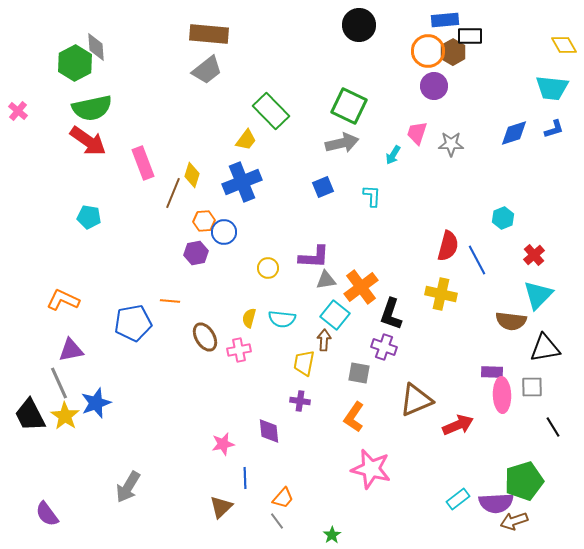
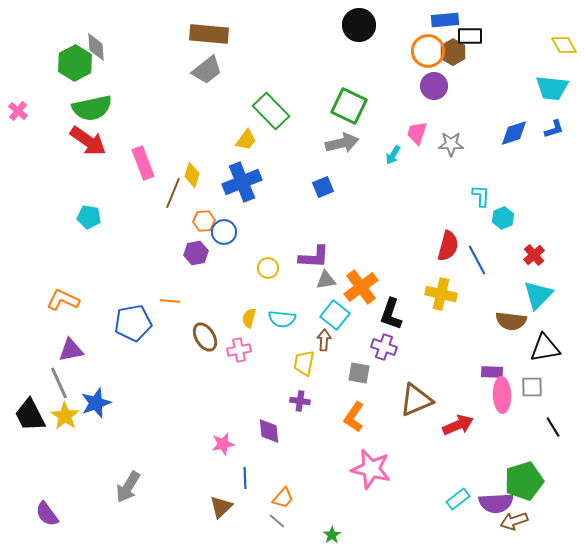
cyan L-shape at (372, 196): moved 109 px right
gray line at (277, 521): rotated 12 degrees counterclockwise
